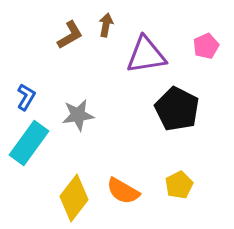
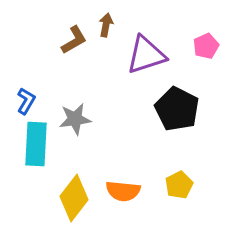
brown L-shape: moved 4 px right, 5 px down
purple triangle: rotated 9 degrees counterclockwise
blue L-shape: moved 4 px down
gray star: moved 3 px left, 4 px down
cyan rectangle: moved 7 px right, 1 px down; rotated 33 degrees counterclockwise
orange semicircle: rotated 24 degrees counterclockwise
